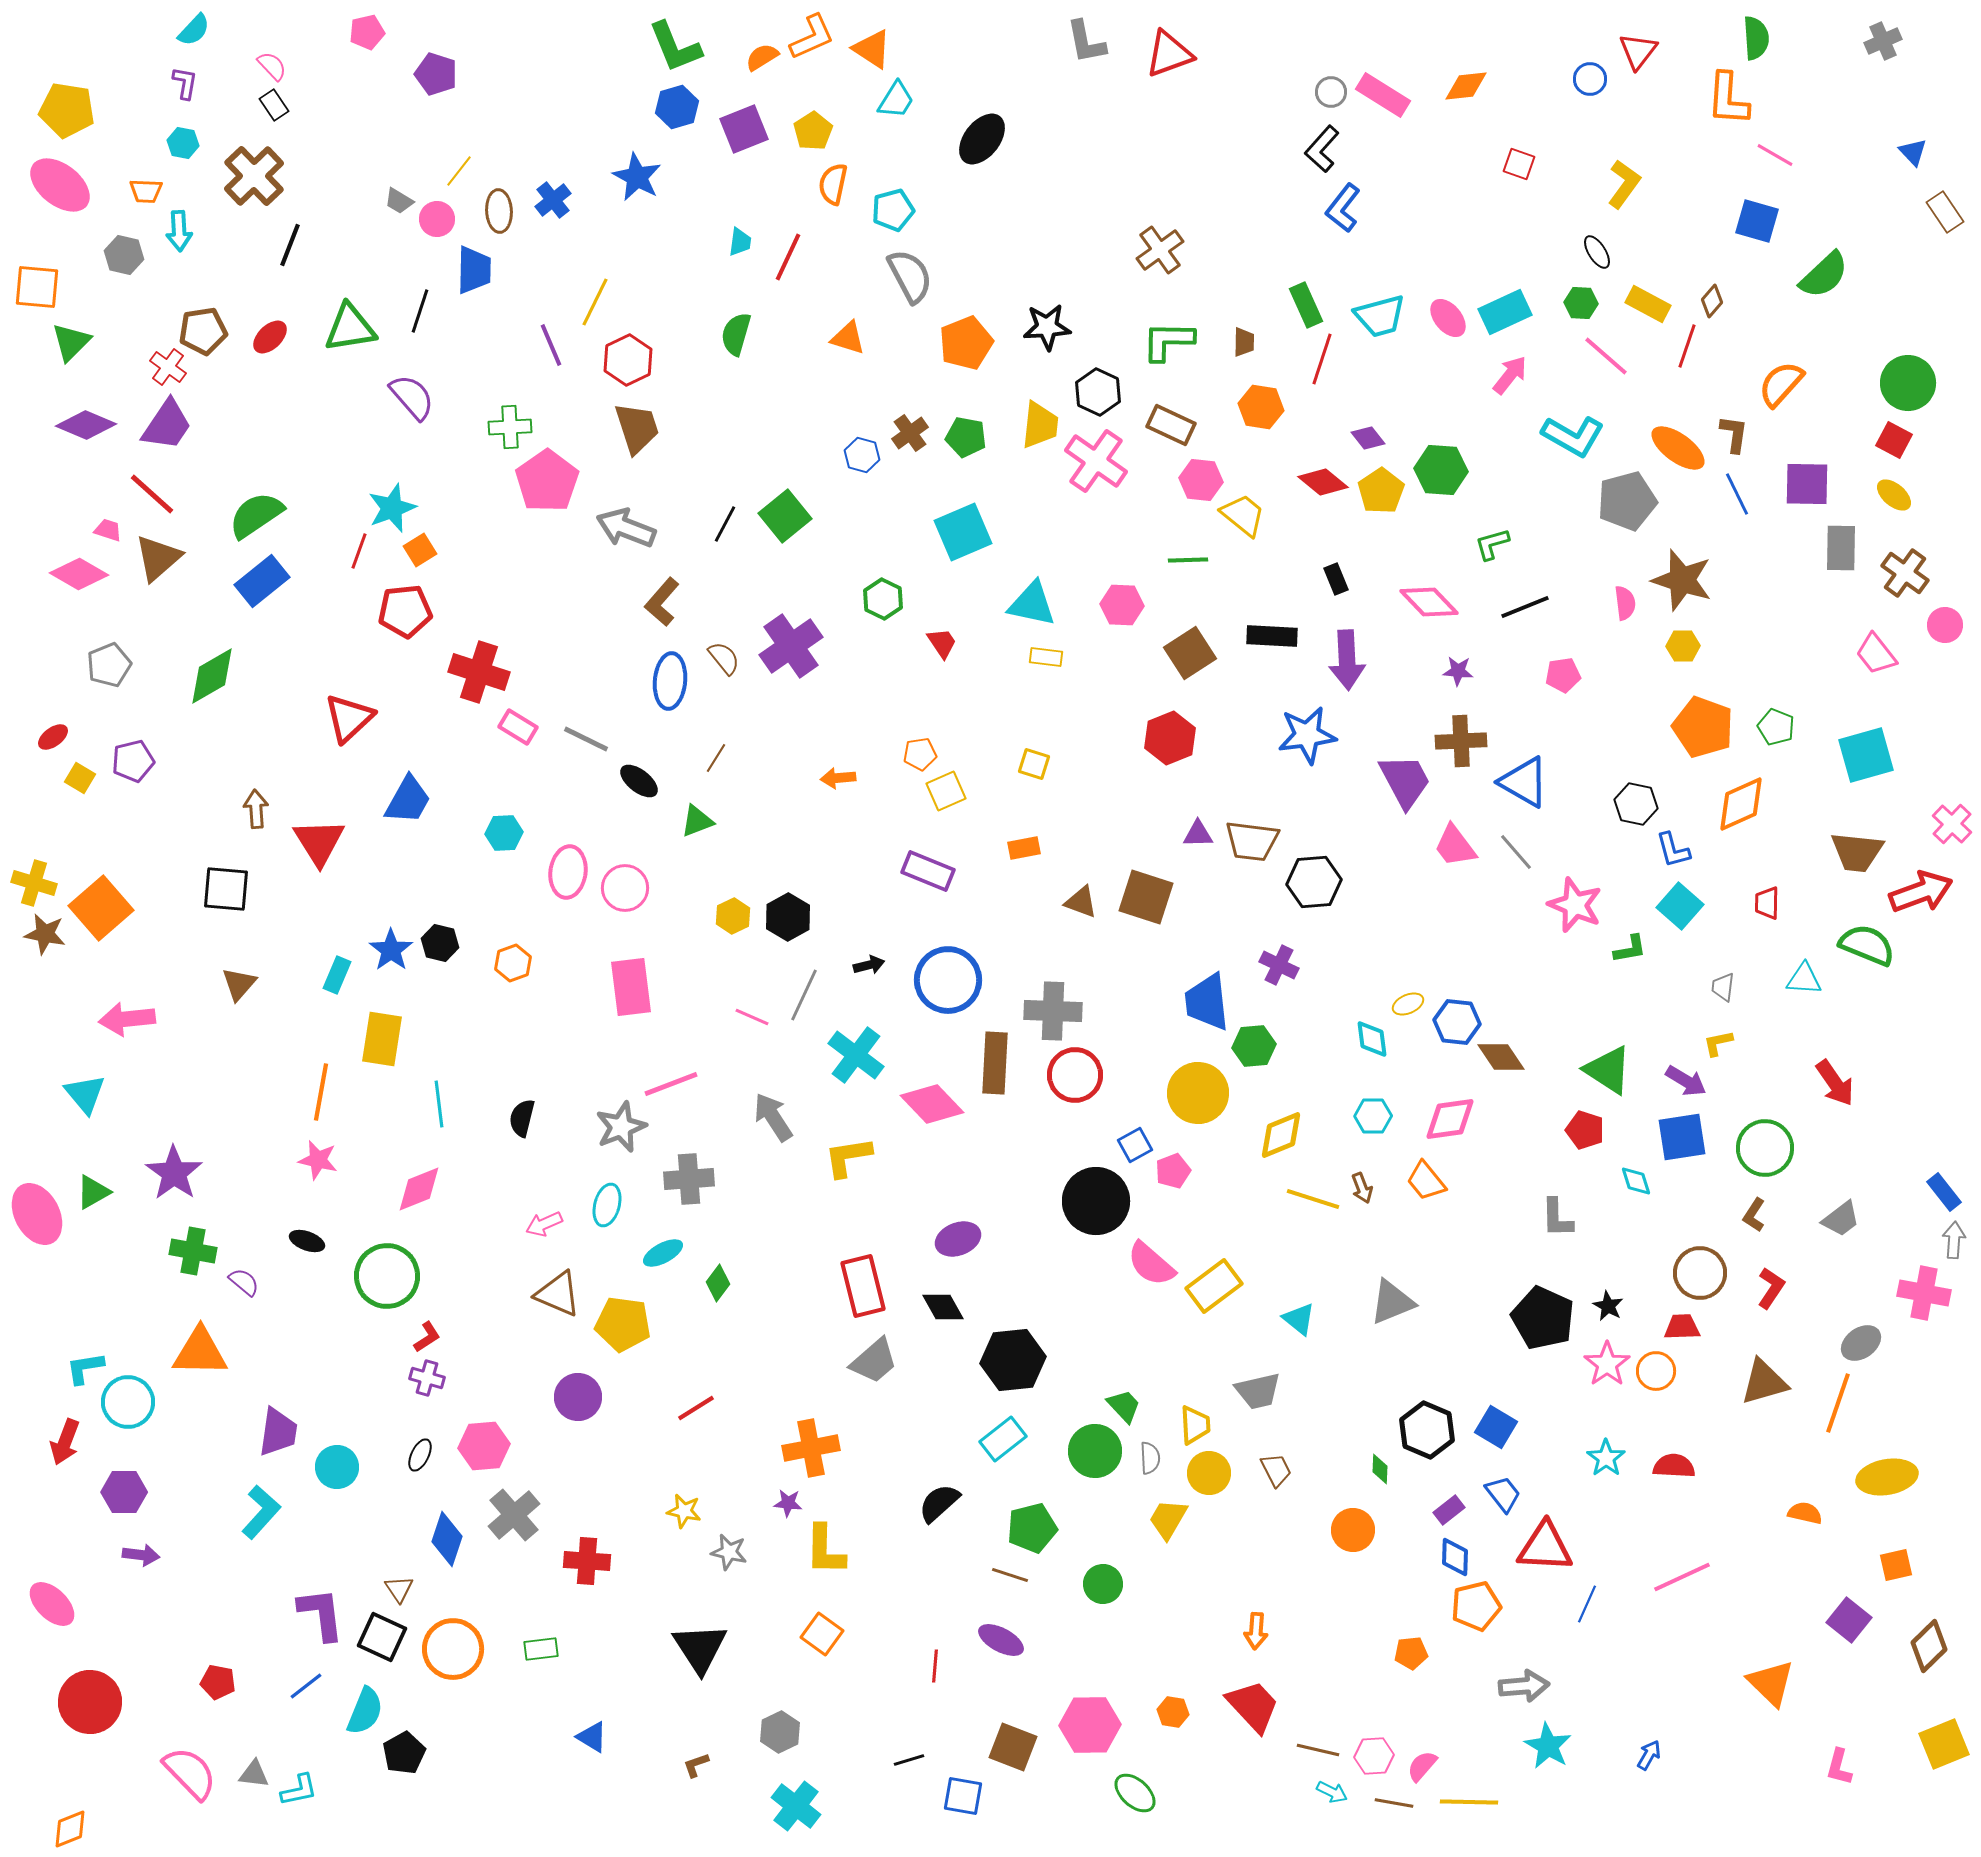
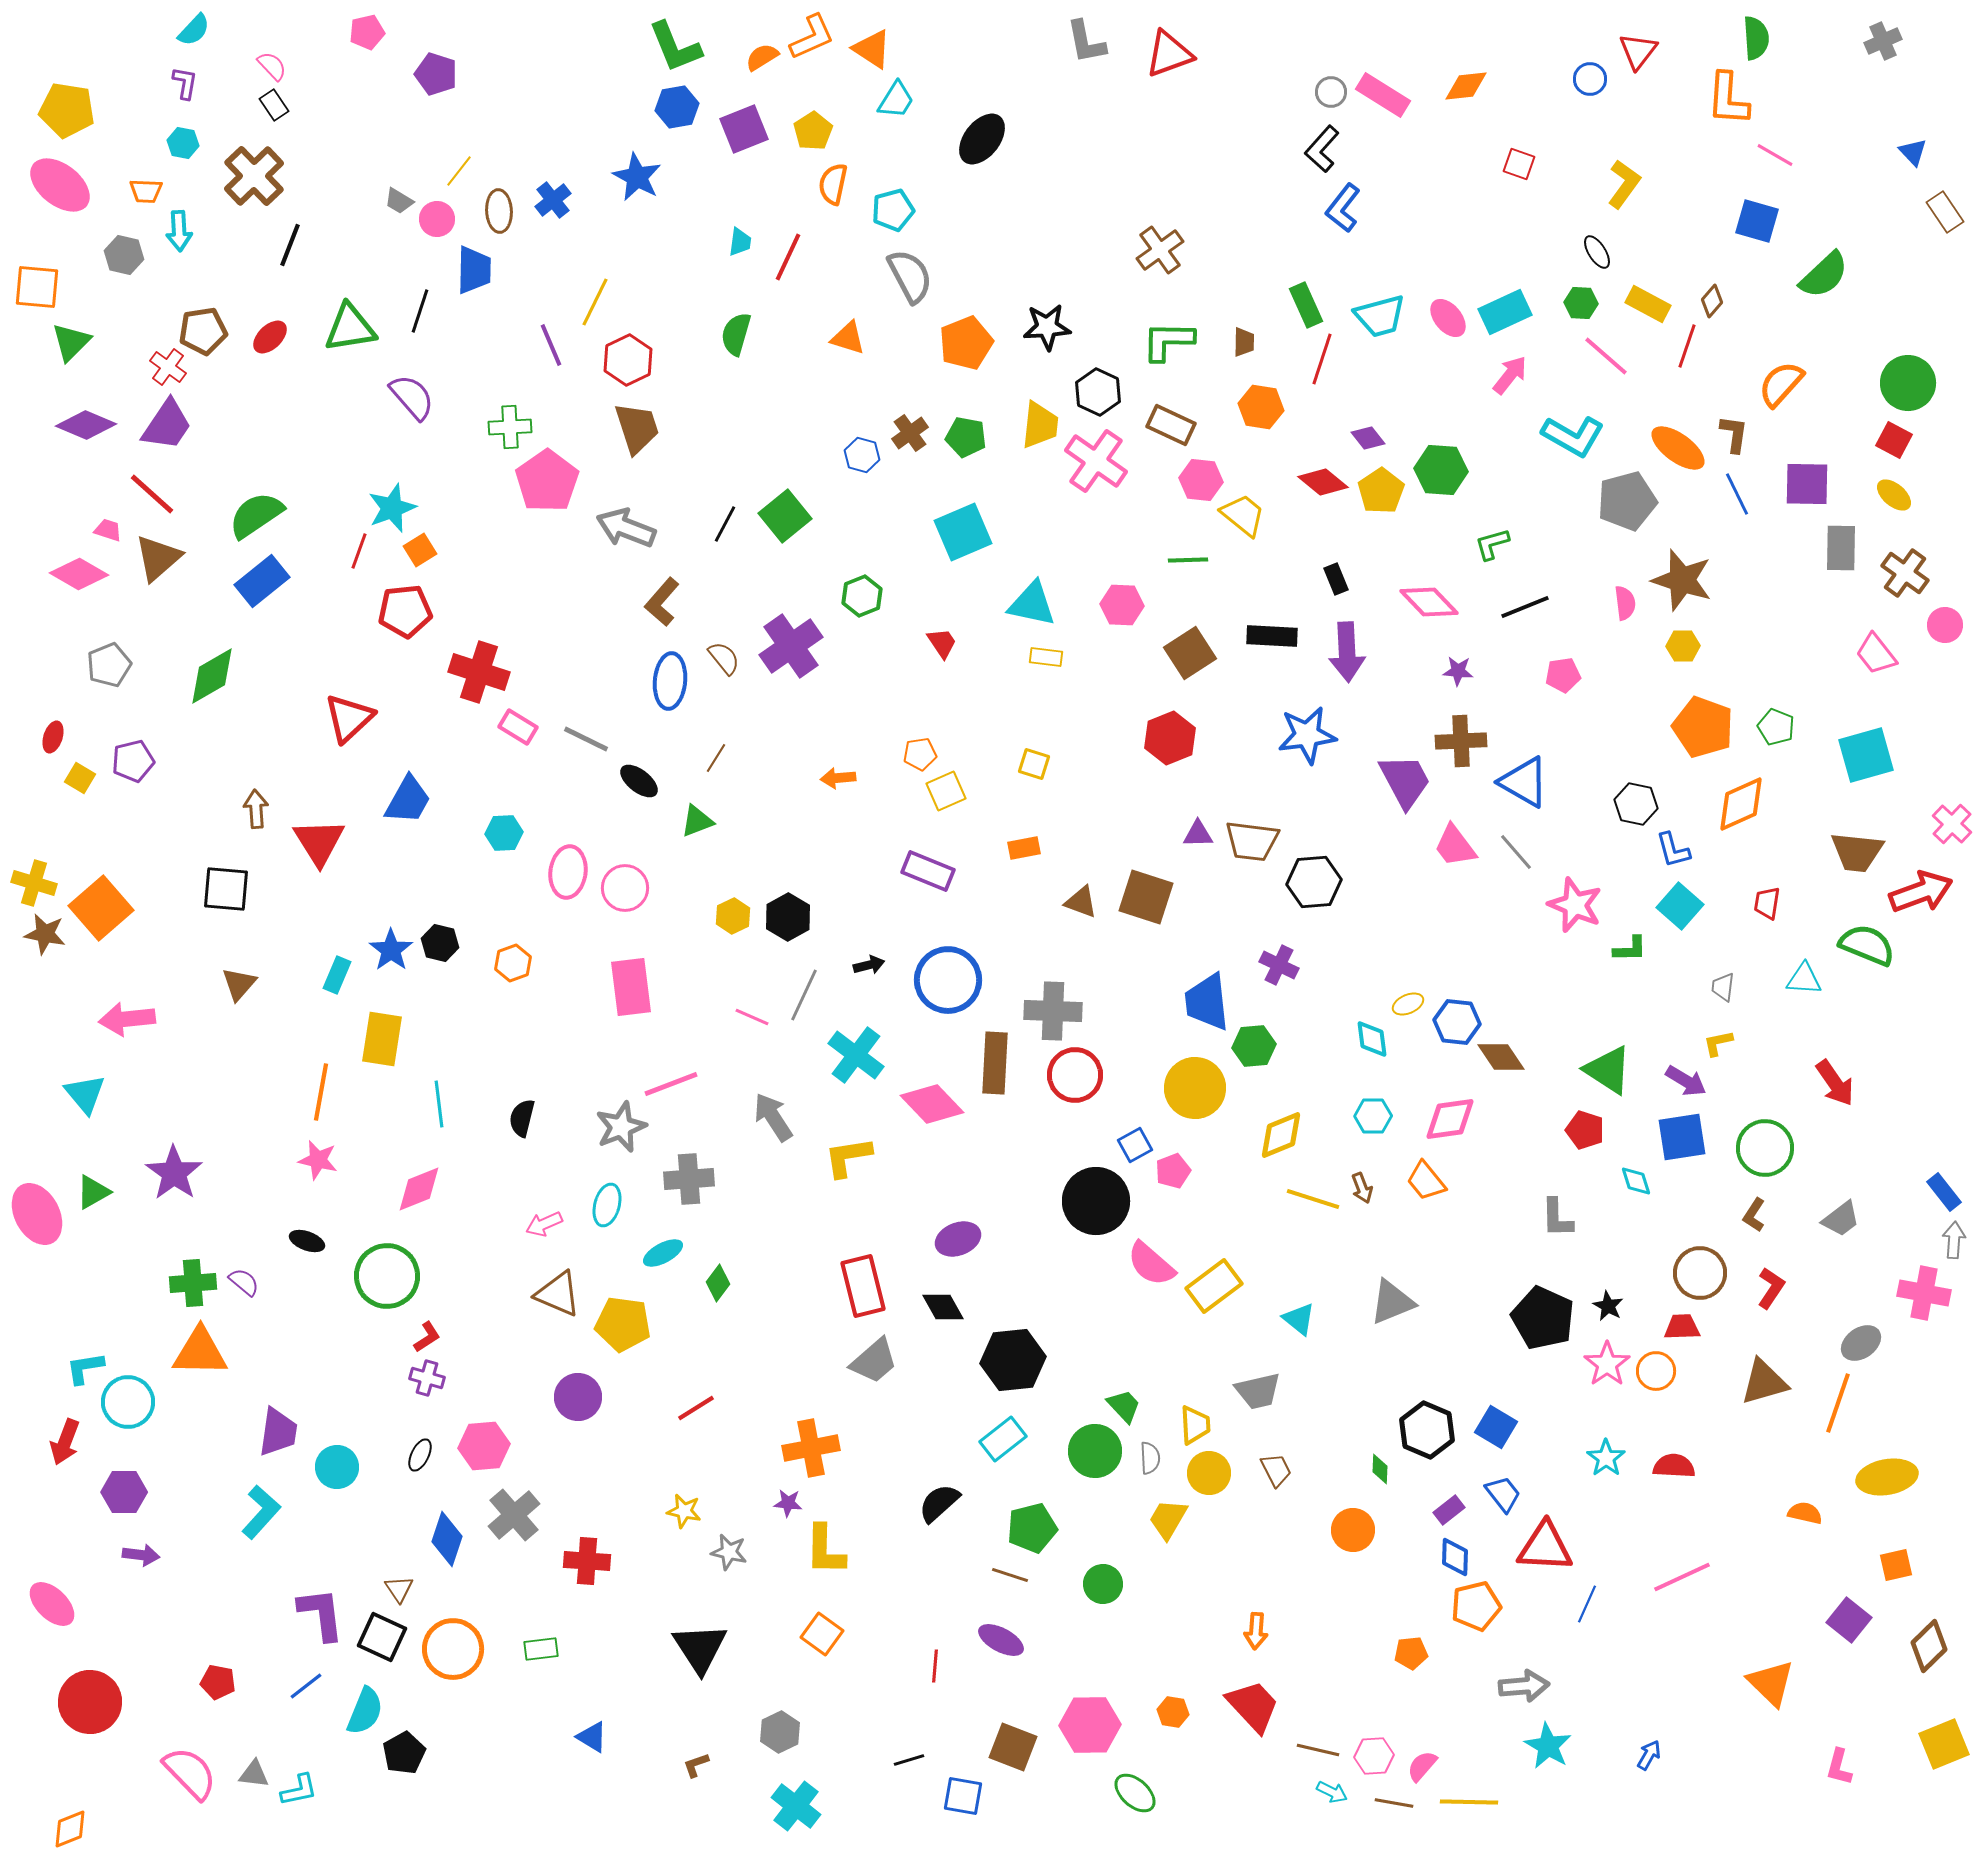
blue hexagon at (677, 107): rotated 6 degrees clockwise
green hexagon at (883, 599): moved 21 px left, 3 px up; rotated 12 degrees clockwise
purple arrow at (1347, 660): moved 8 px up
red ellipse at (53, 737): rotated 36 degrees counterclockwise
red trapezoid at (1767, 903): rotated 8 degrees clockwise
green L-shape at (1630, 949): rotated 9 degrees clockwise
yellow circle at (1198, 1093): moved 3 px left, 5 px up
green cross at (193, 1251): moved 32 px down; rotated 15 degrees counterclockwise
